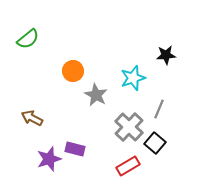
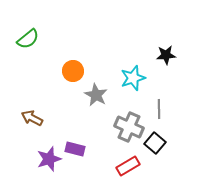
gray line: rotated 24 degrees counterclockwise
gray cross: rotated 20 degrees counterclockwise
